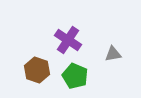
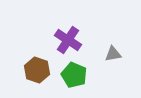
green pentagon: moved 1 px left, 1 px up
